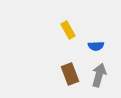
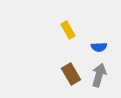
blue semicircle: moved 3 px right, 1 px down
brown rectangle: moved 1 px right; rotated 10 degrees counterclockwise
